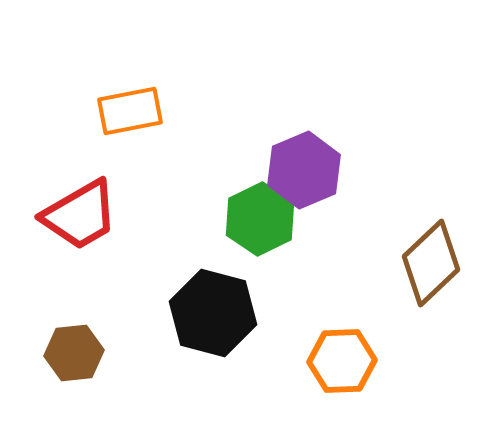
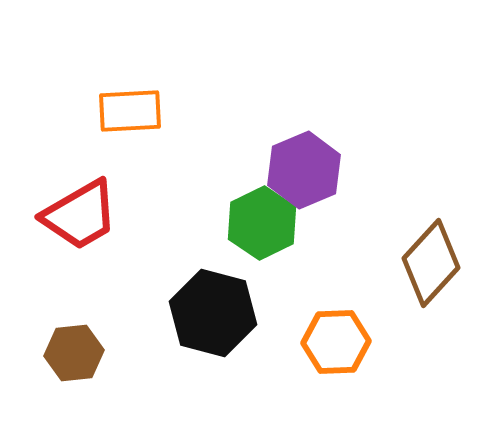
orange rectangle: rotated 8 degrees clockwise
green hexagon: moved 2 px right, 4 px down
brown diamond: rotated 4 degrees counterclockwise
orange hexagon: moved 6 px left, 19 px up
